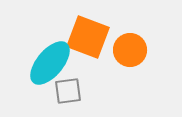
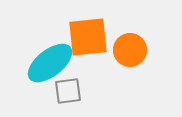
orange square: rotated 27 degrees counterclockwise
cyan ellipse: rotated 12 degrees clockwise
